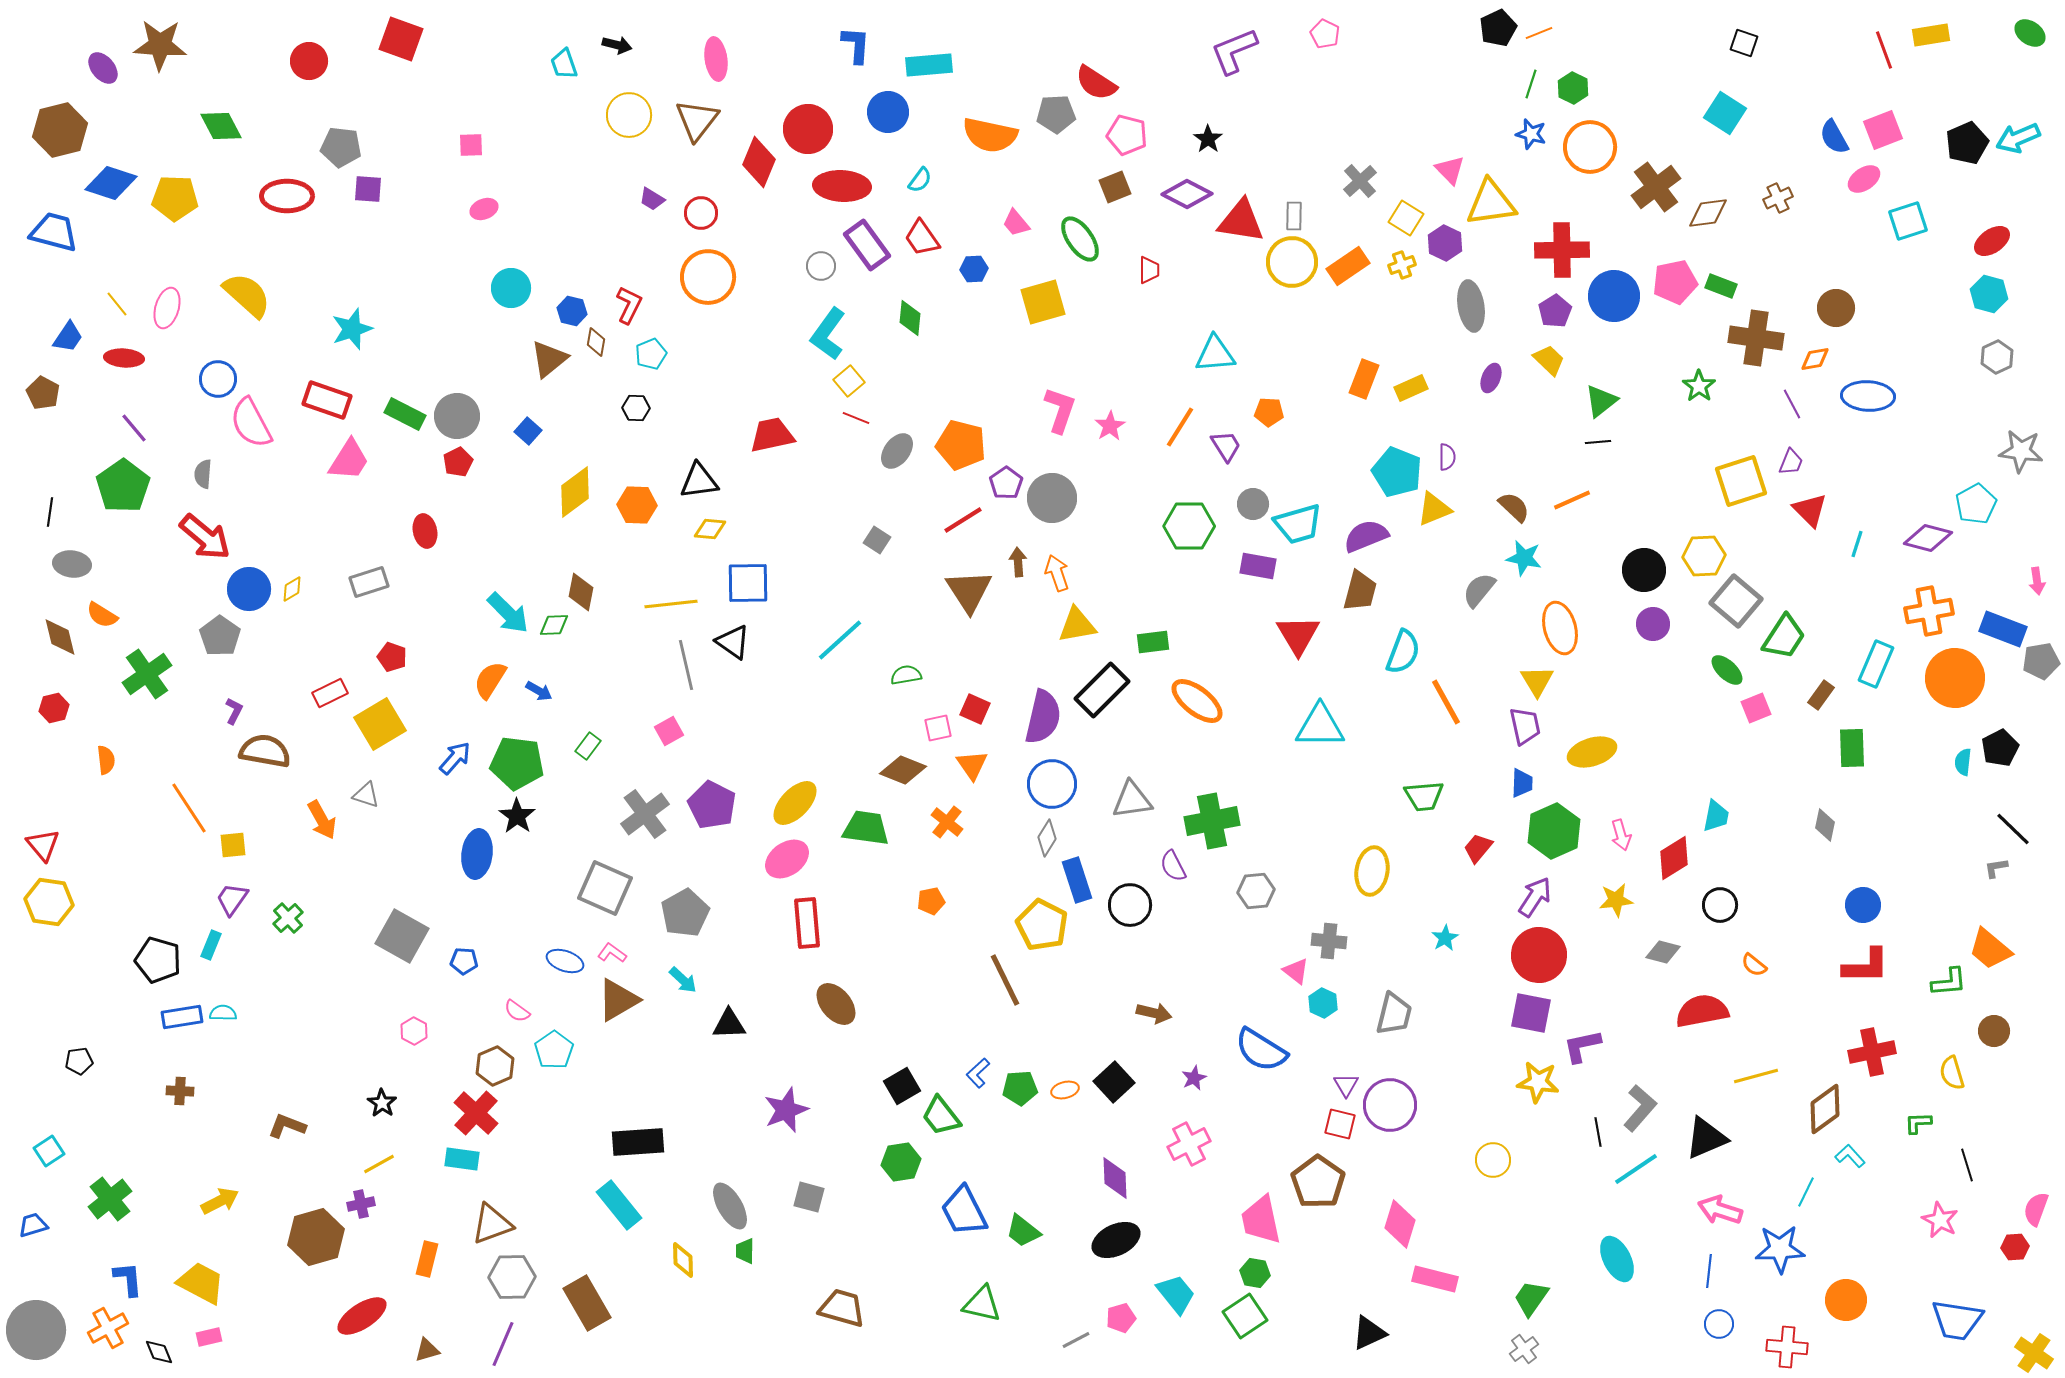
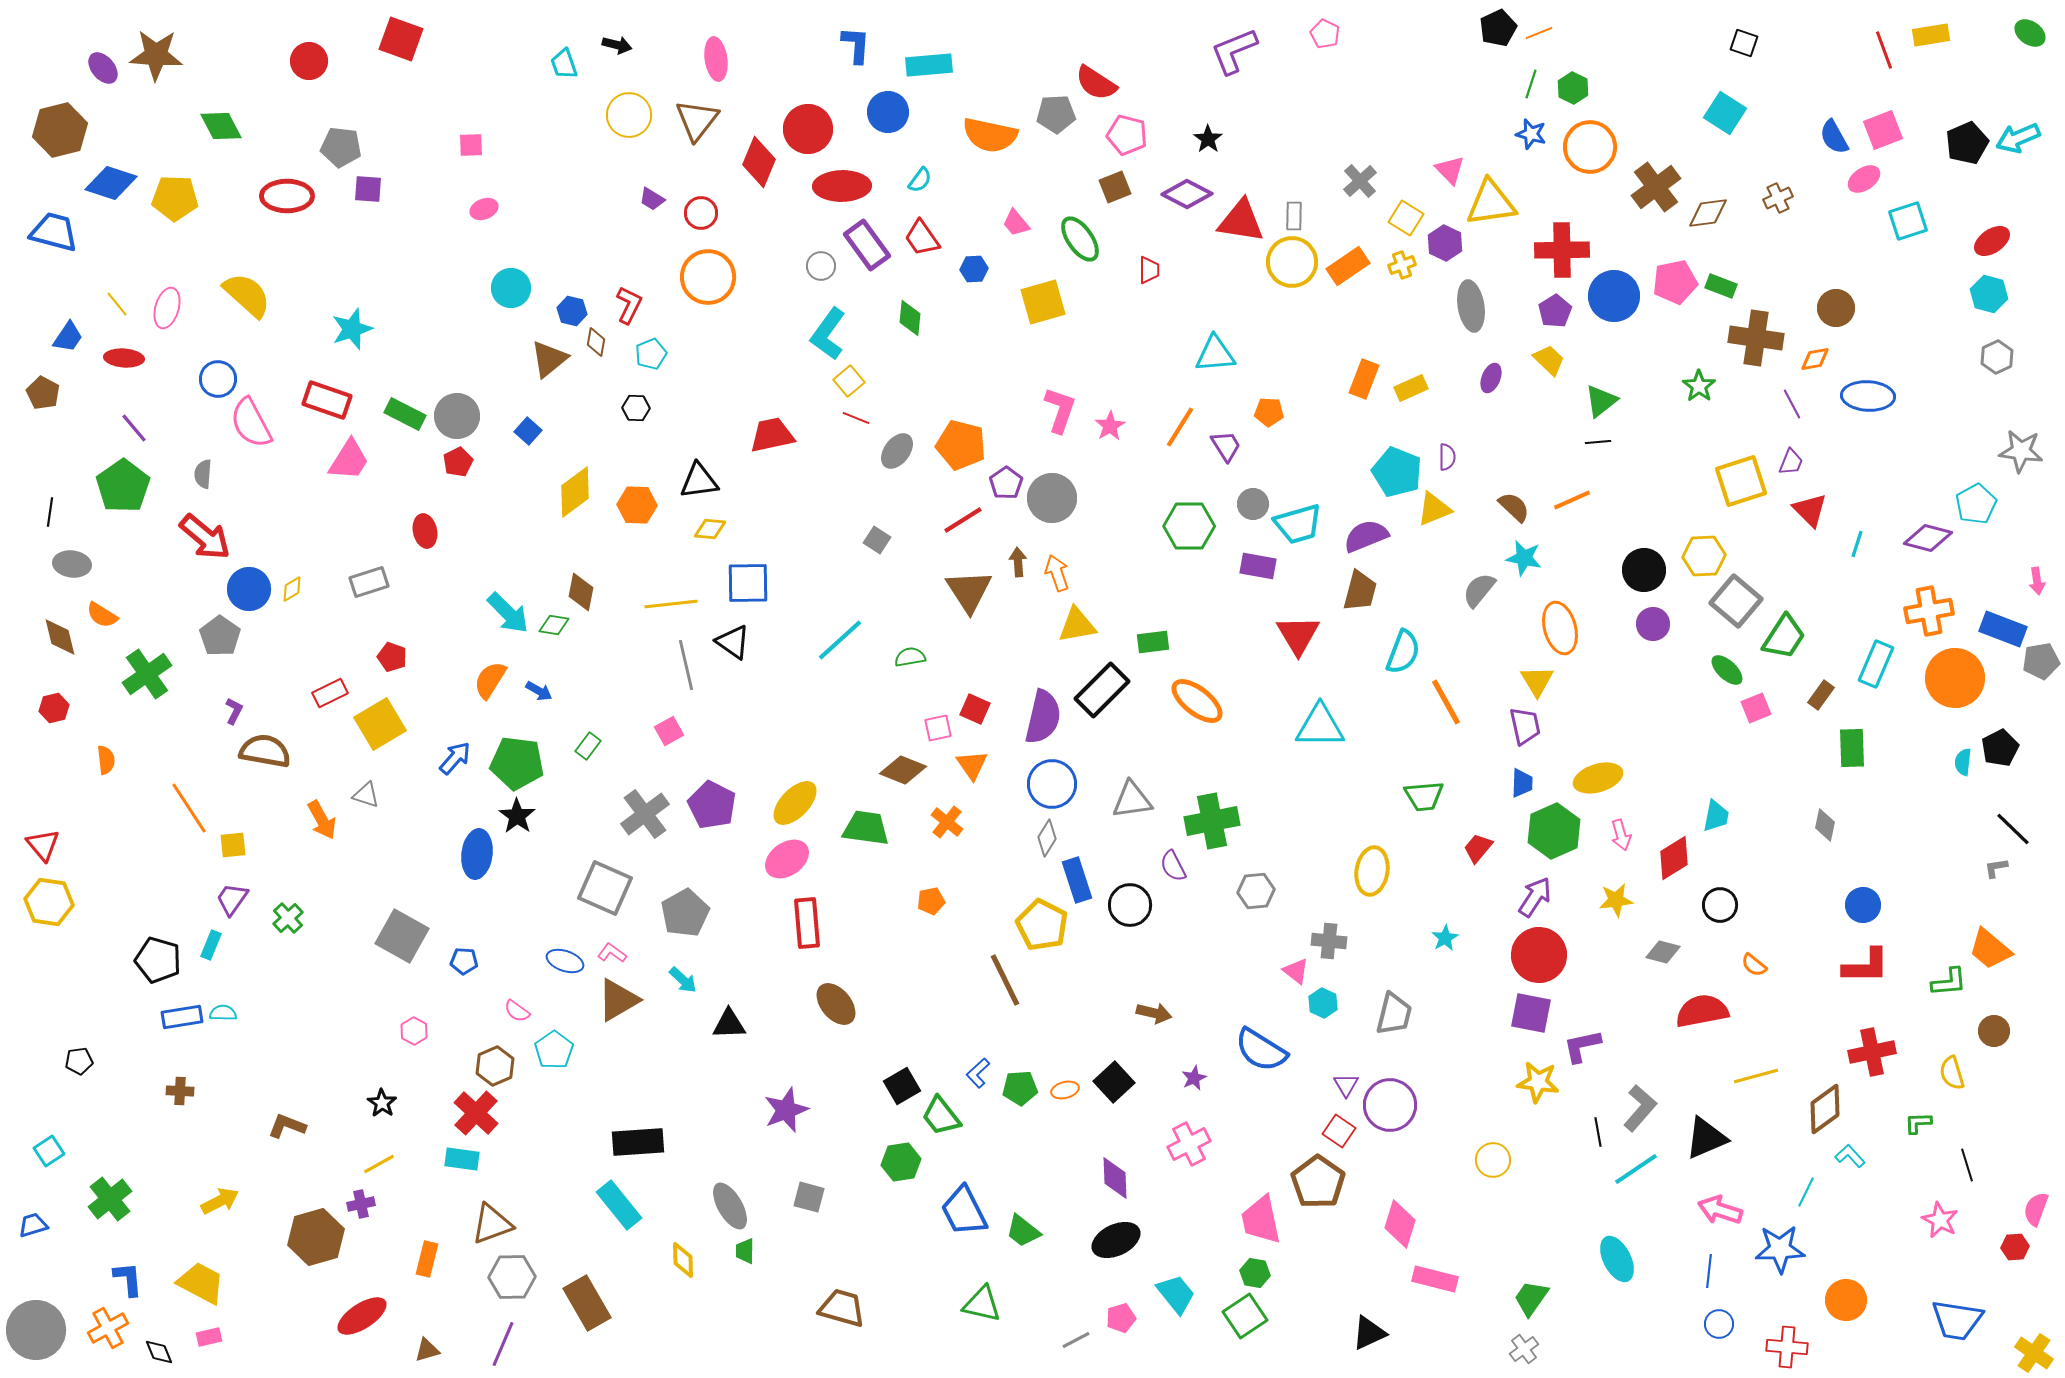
brown star at (160, 45): moved 4 px left, 10 px down
red ellipse at (842, 186): rotated 4 degrees counterclockwise
green diamond at (554, 625): rotated 12 degrees clockwise
green semicircle at (906, 675): moved 4 px right, 18 px up
yellow ellipse at (1592, 752): moved 6 px right, 26 px down
red square at (1340, 1124): moved 1 px left, 7 px down; rotated 20 degrees clockwise
